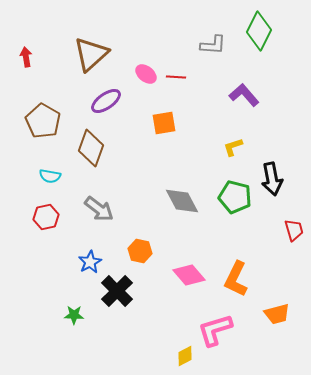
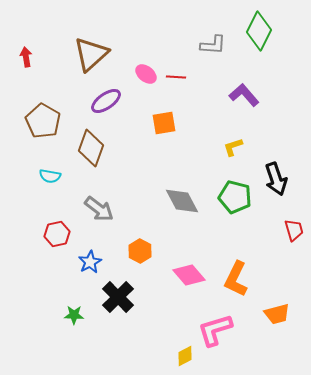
black arrow: moved 4 px right; rotated 8 degrees counterclockwise
red hexagon: moved 11 px right, 17 px down
orange hexagon: rotated 15 degrees clockwise
black cross: moved 1 px right, 6 px down
